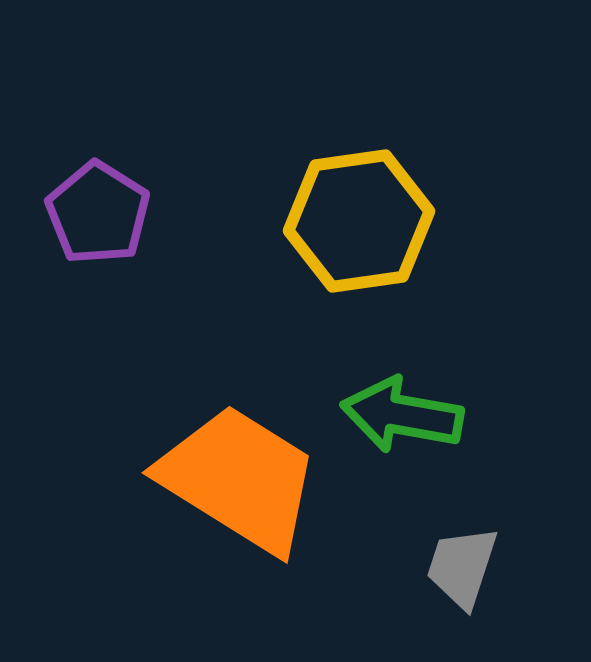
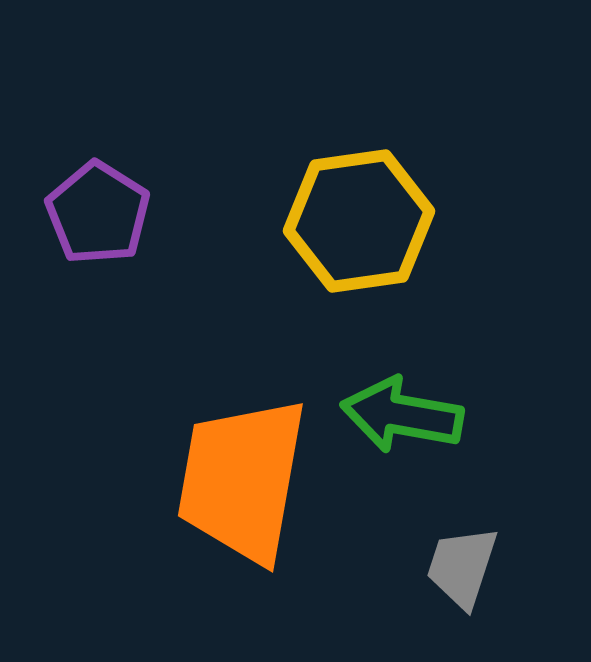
orange trapezoid: moved 3 px right, 1 px down; rotated 112 degrees counterclockwise
